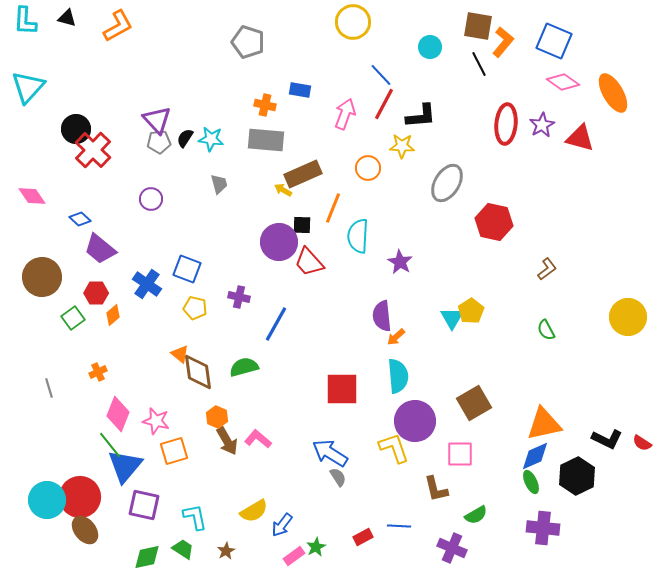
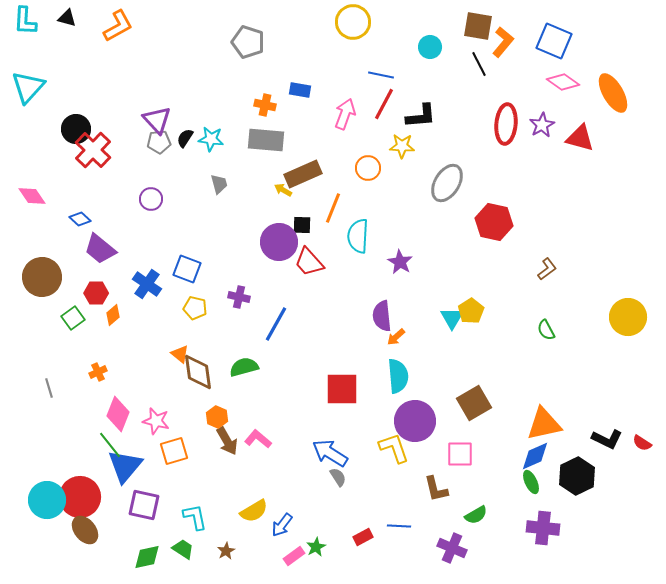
blue line at (381, 75): rotated 35 degrees counterclockwise
